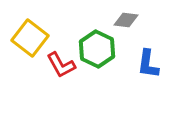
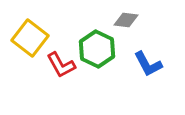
blue L-shape: rotated 36 degrees counterclockwise
